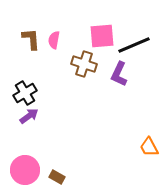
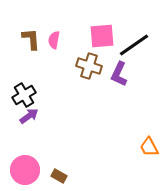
black line: rotated 12 degrees counterclockwise
brown cross: moved 5 px right, 2 px down
black cross: moved 1 px left, 2 px down
brown rectangle: moved 2 px right, 1 px up
